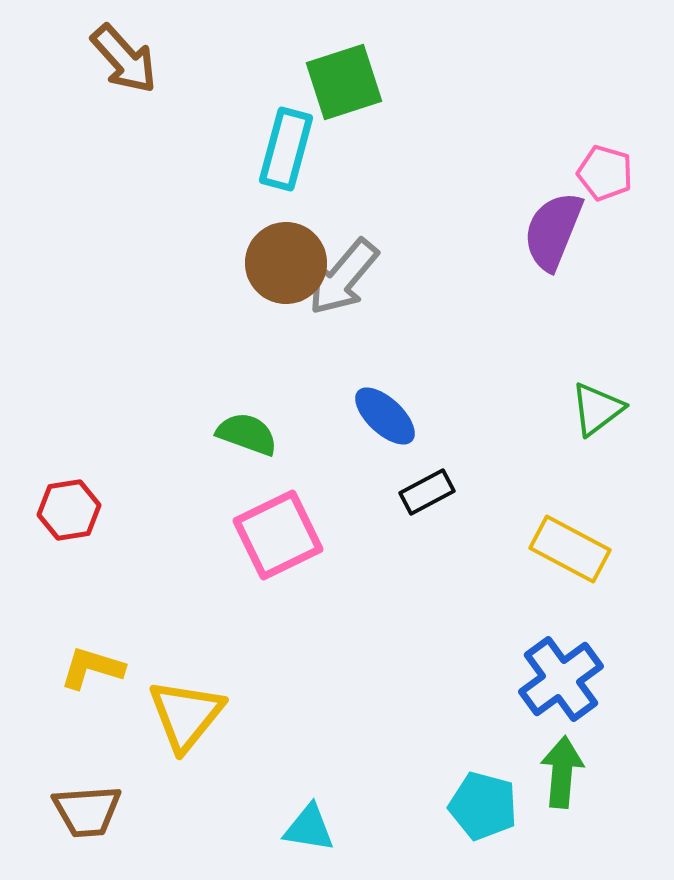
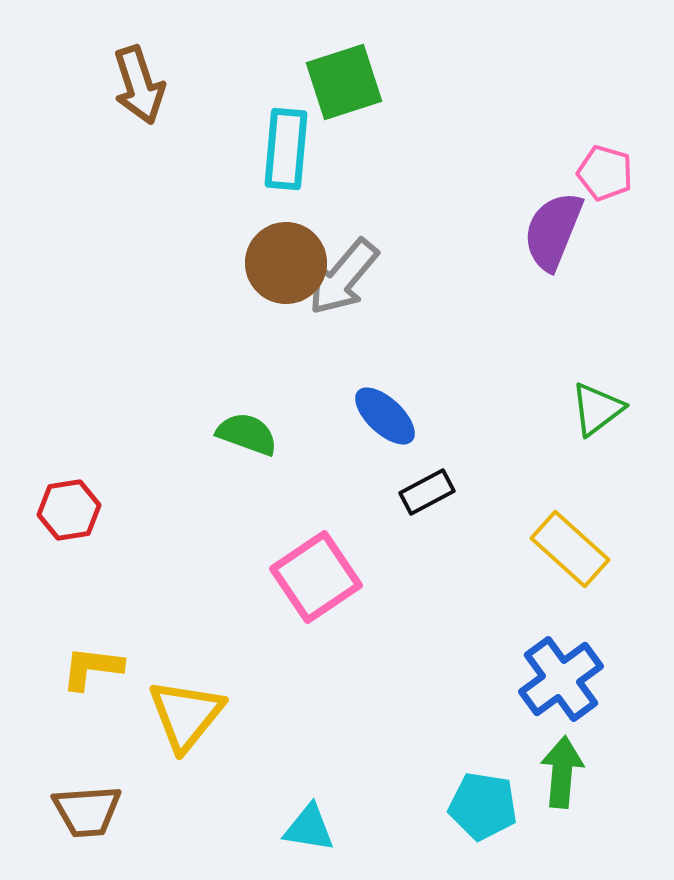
brown arrow: moved 15 px right, 26 px down; rotated 24 degrees clockwise
cyan rectangle: rotated 10 degrees counterclockwise
pink square: moved 38 px right, 42 px down; rotated 8 degrees counterclockwise
yellow rectangle: rotated 14 degrees clockwise
yellow L-shape: rotated 10 degrees counterclockwise
cyan pentagon: rotated 6 degrees counterclockwise
